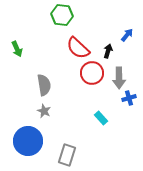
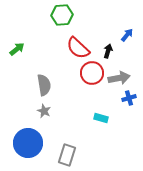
green hexagon: rotated 10 degrees counterclockwise
green arrow: rotated 105 degrees counterclockwise
gray arrow: rotated 100 degrees counterclockwise
cyan rectangle: rotated 32 degrees counterclockwise
blue circle: moved 2 px down
